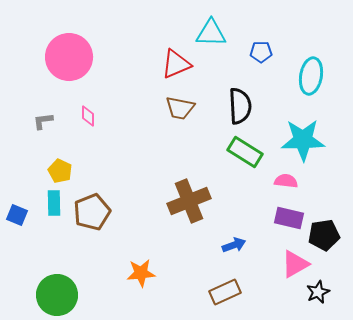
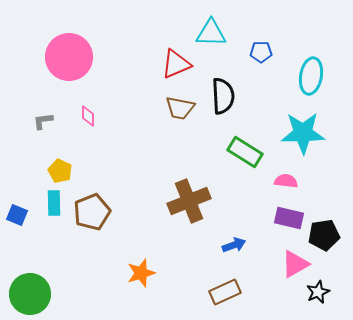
black semicircle: moved 17 px left, 10 px up
cyan star: moved 7 px up
orange star: rotated 12 degrees counterclockwise
green circle: moved 27 px left, 1 px up
